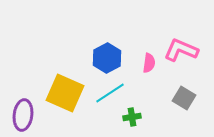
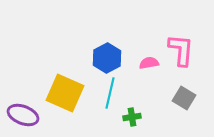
pink L-shape: rotated 72 degrees clockwise
pink semicircle: rotated 108 degrees counterclockwise
cyan line: rotated 44 degrees counterclockwise
purple ellipse: rotated 76 degrees counterclockwise
